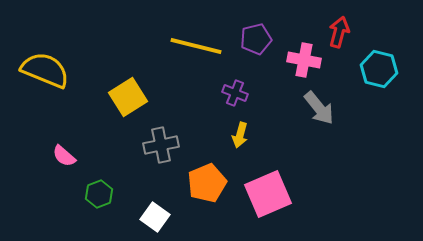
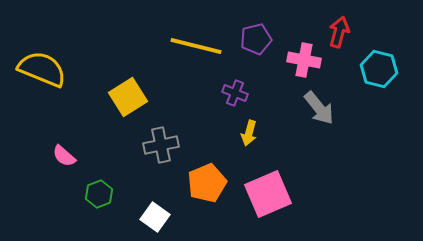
yellow semicircle: moved 3 px left, 1 px up
yellow arrow: moved 9 px right, 2 px up
